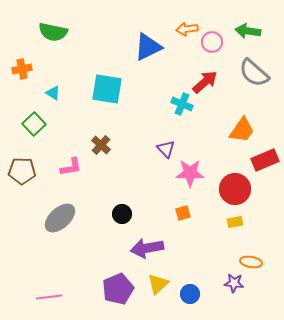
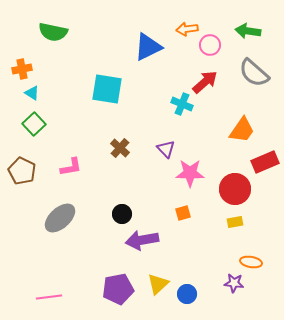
pink circle: moved 2 px left, 3 px down
cyan triangle: moved 21 px left
brown cross: moved 19 px right, 3 px down
red rectangle: moved 2 px down
brown pentagon: rotated 24 degrees clockwise
purple arrow: moved 5 px left, 8 px up
purple pentagon: rotated 12 degrees clockwise
blue circle: moved 3 px left
